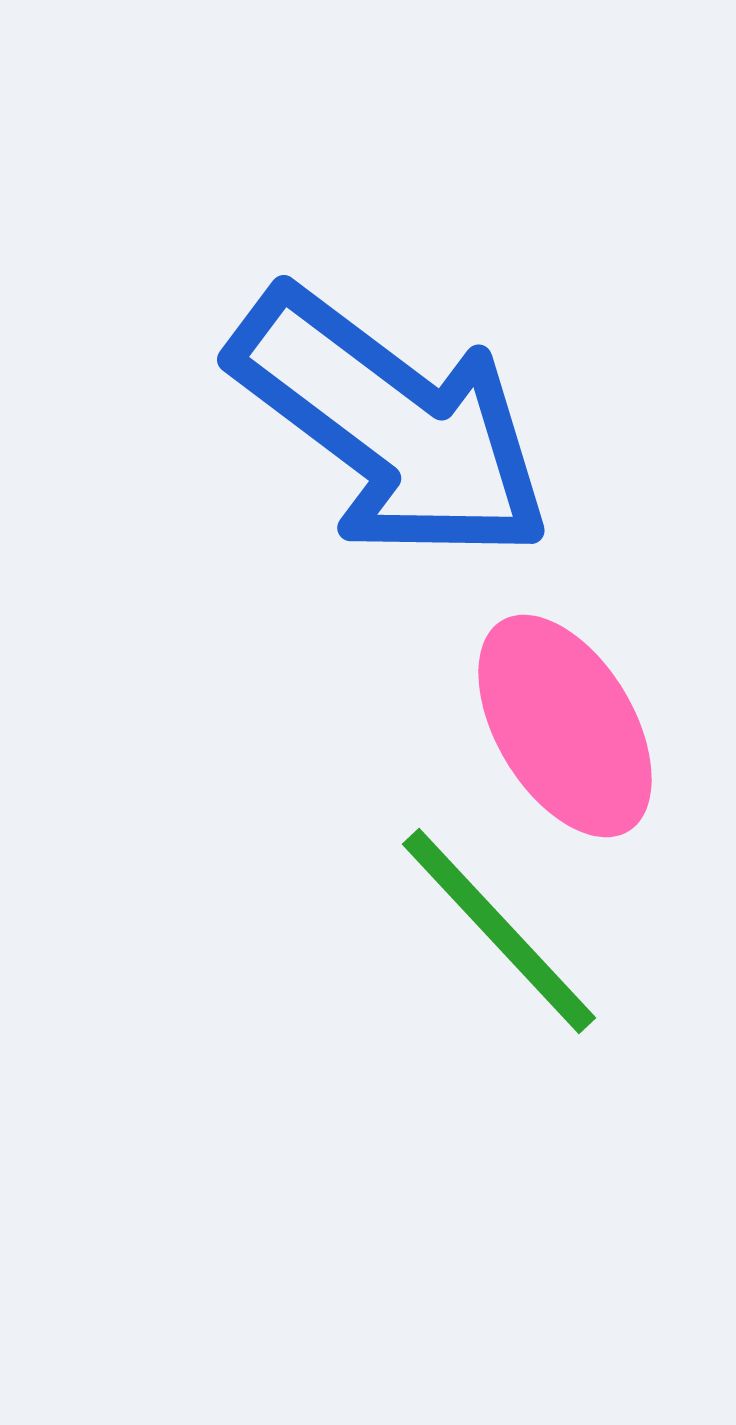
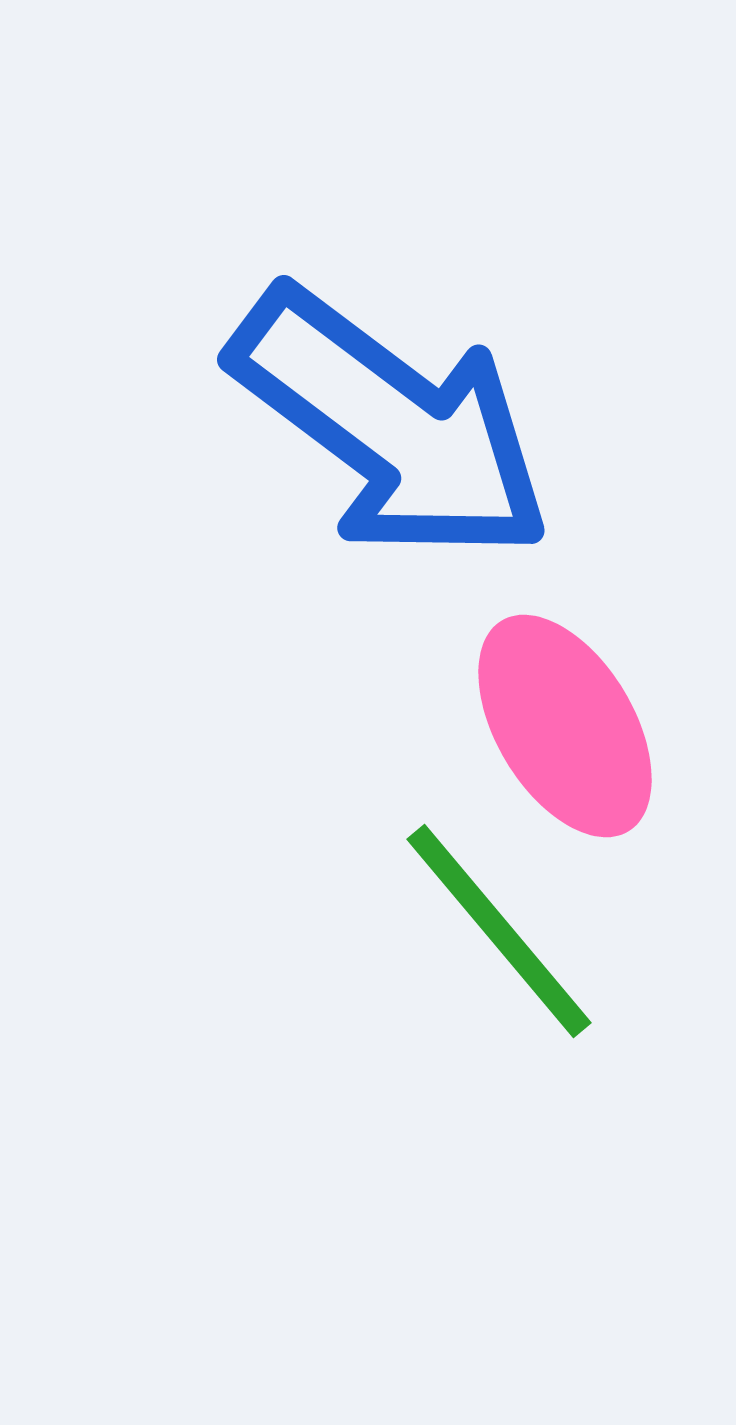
green line: rotated 3 degrees clockwise
